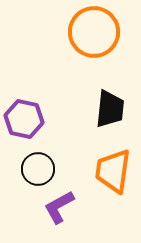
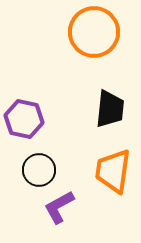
black circle: moved 1 px right, 1 px down
